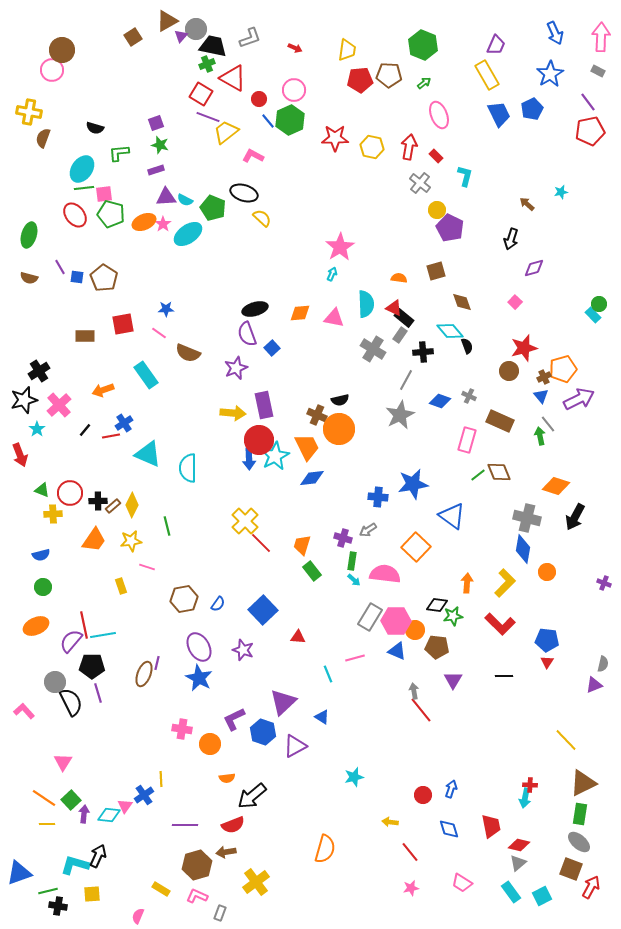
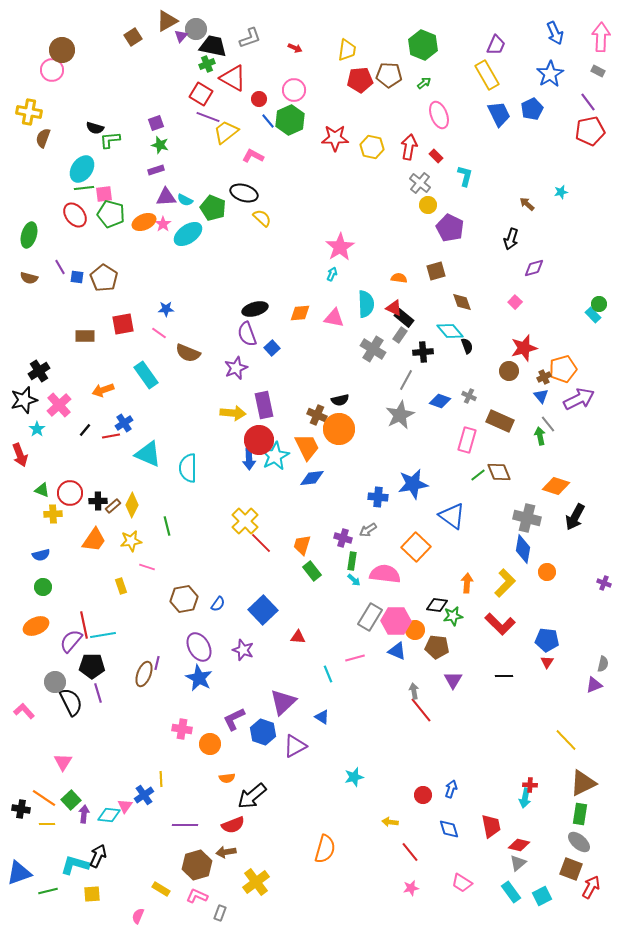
green L-shape at (119, 153): moved 9 px left, 13 px up
yellow circle at (437, 210): moved 9 px left, 5 px up
black cross at (58, 906): moved 37 px left, 97 px up
